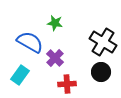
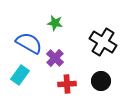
blue semicircle: moved 1 px left, 1 px down
black circle: moved 9 px down
